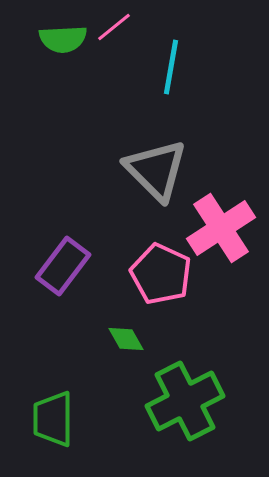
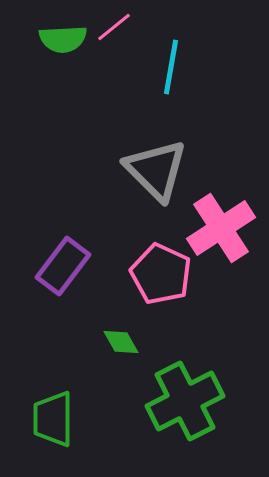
green diamond: moved 5 px left, 3 px down
